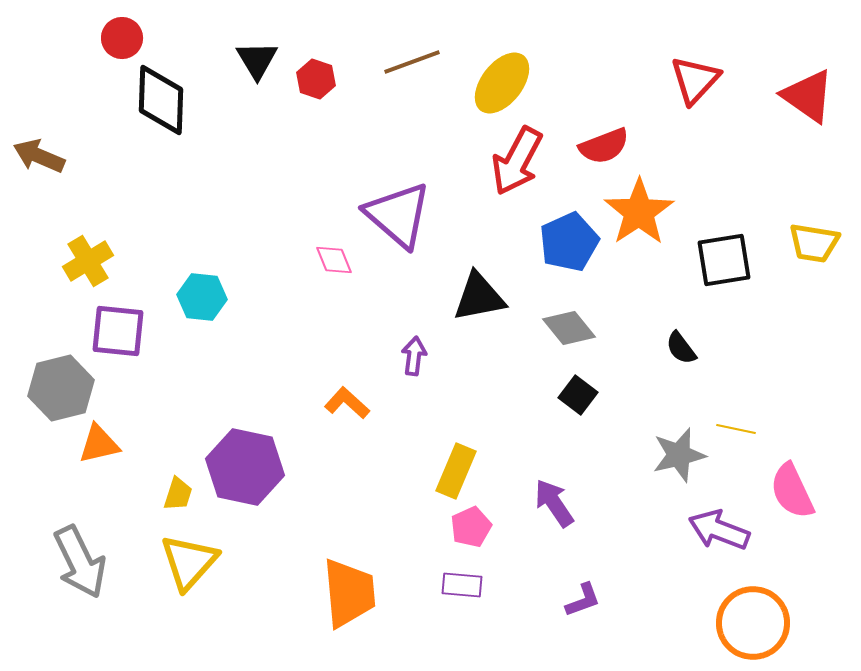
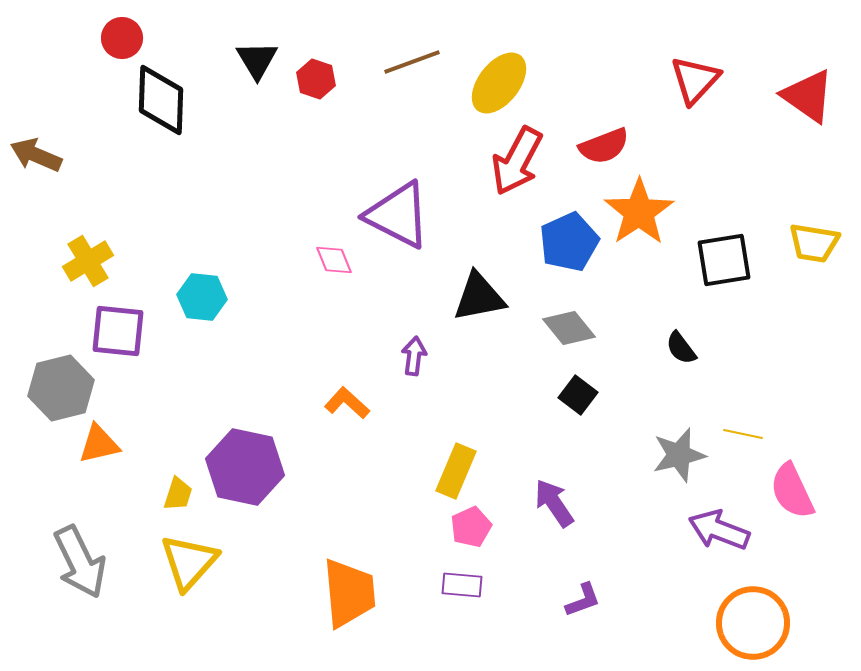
yellow ellipse at (502, 83): moved 3 px left
brown arrow at (39, 156): moved 3 px left, 1 px up
purple triangle at (398, 215): rotated 14 degrees counterclockwise
yellow line at (736, 429): moved 7 px right, 5 px down
